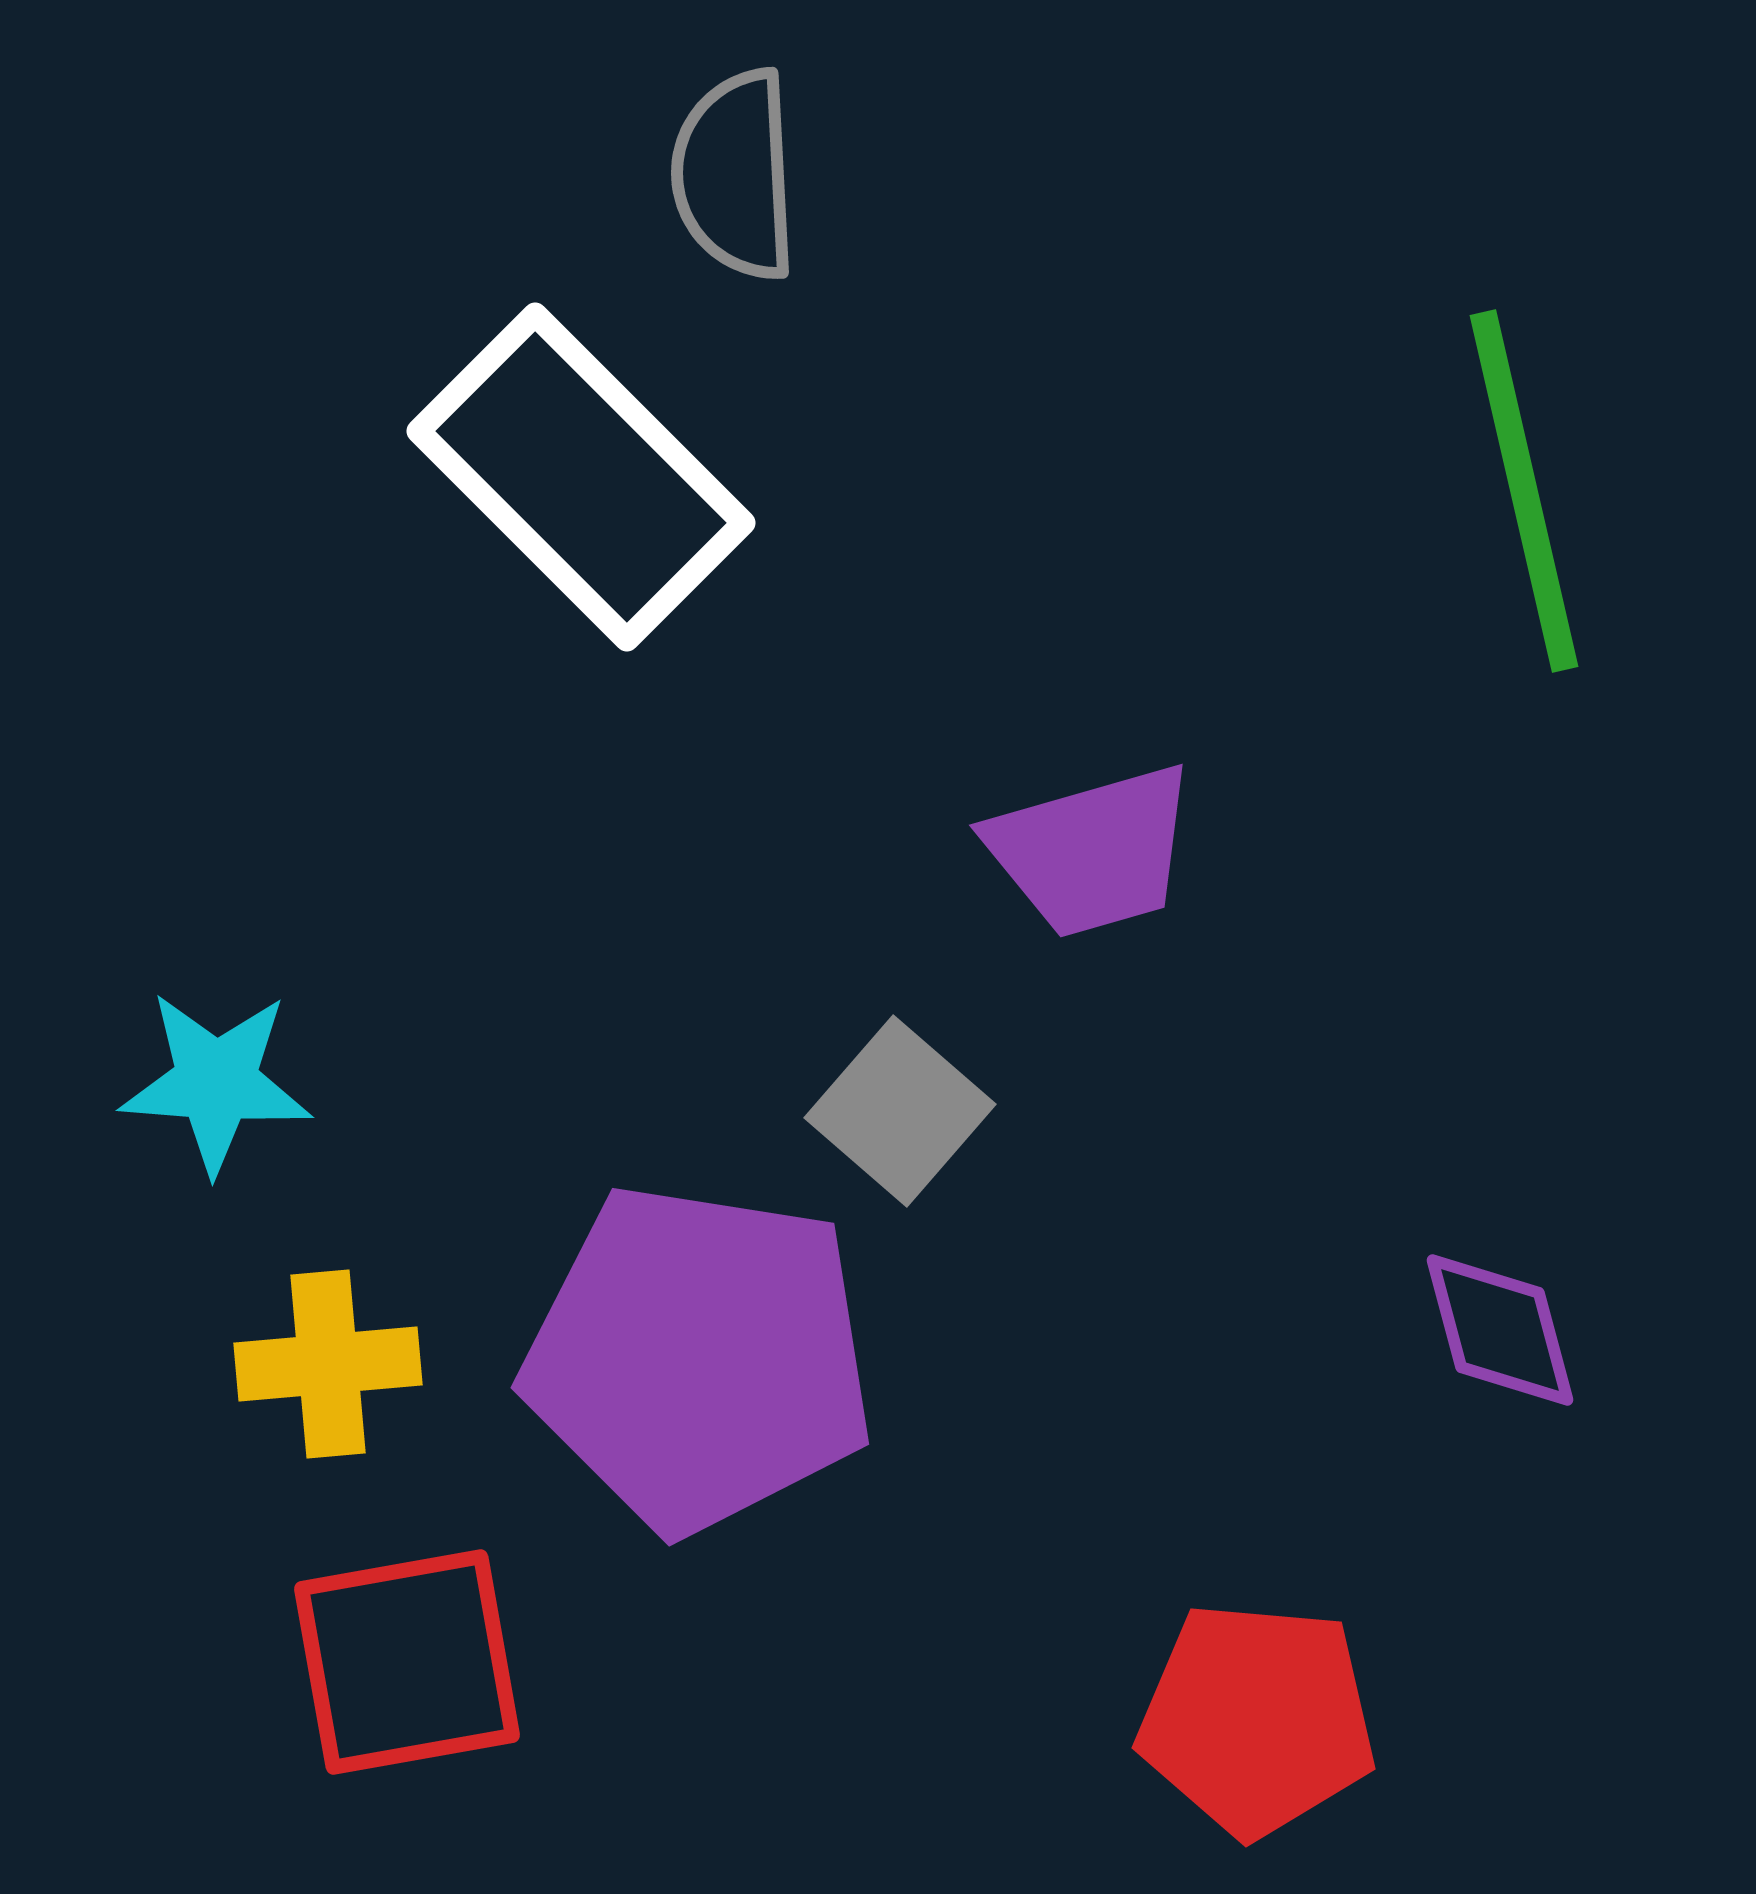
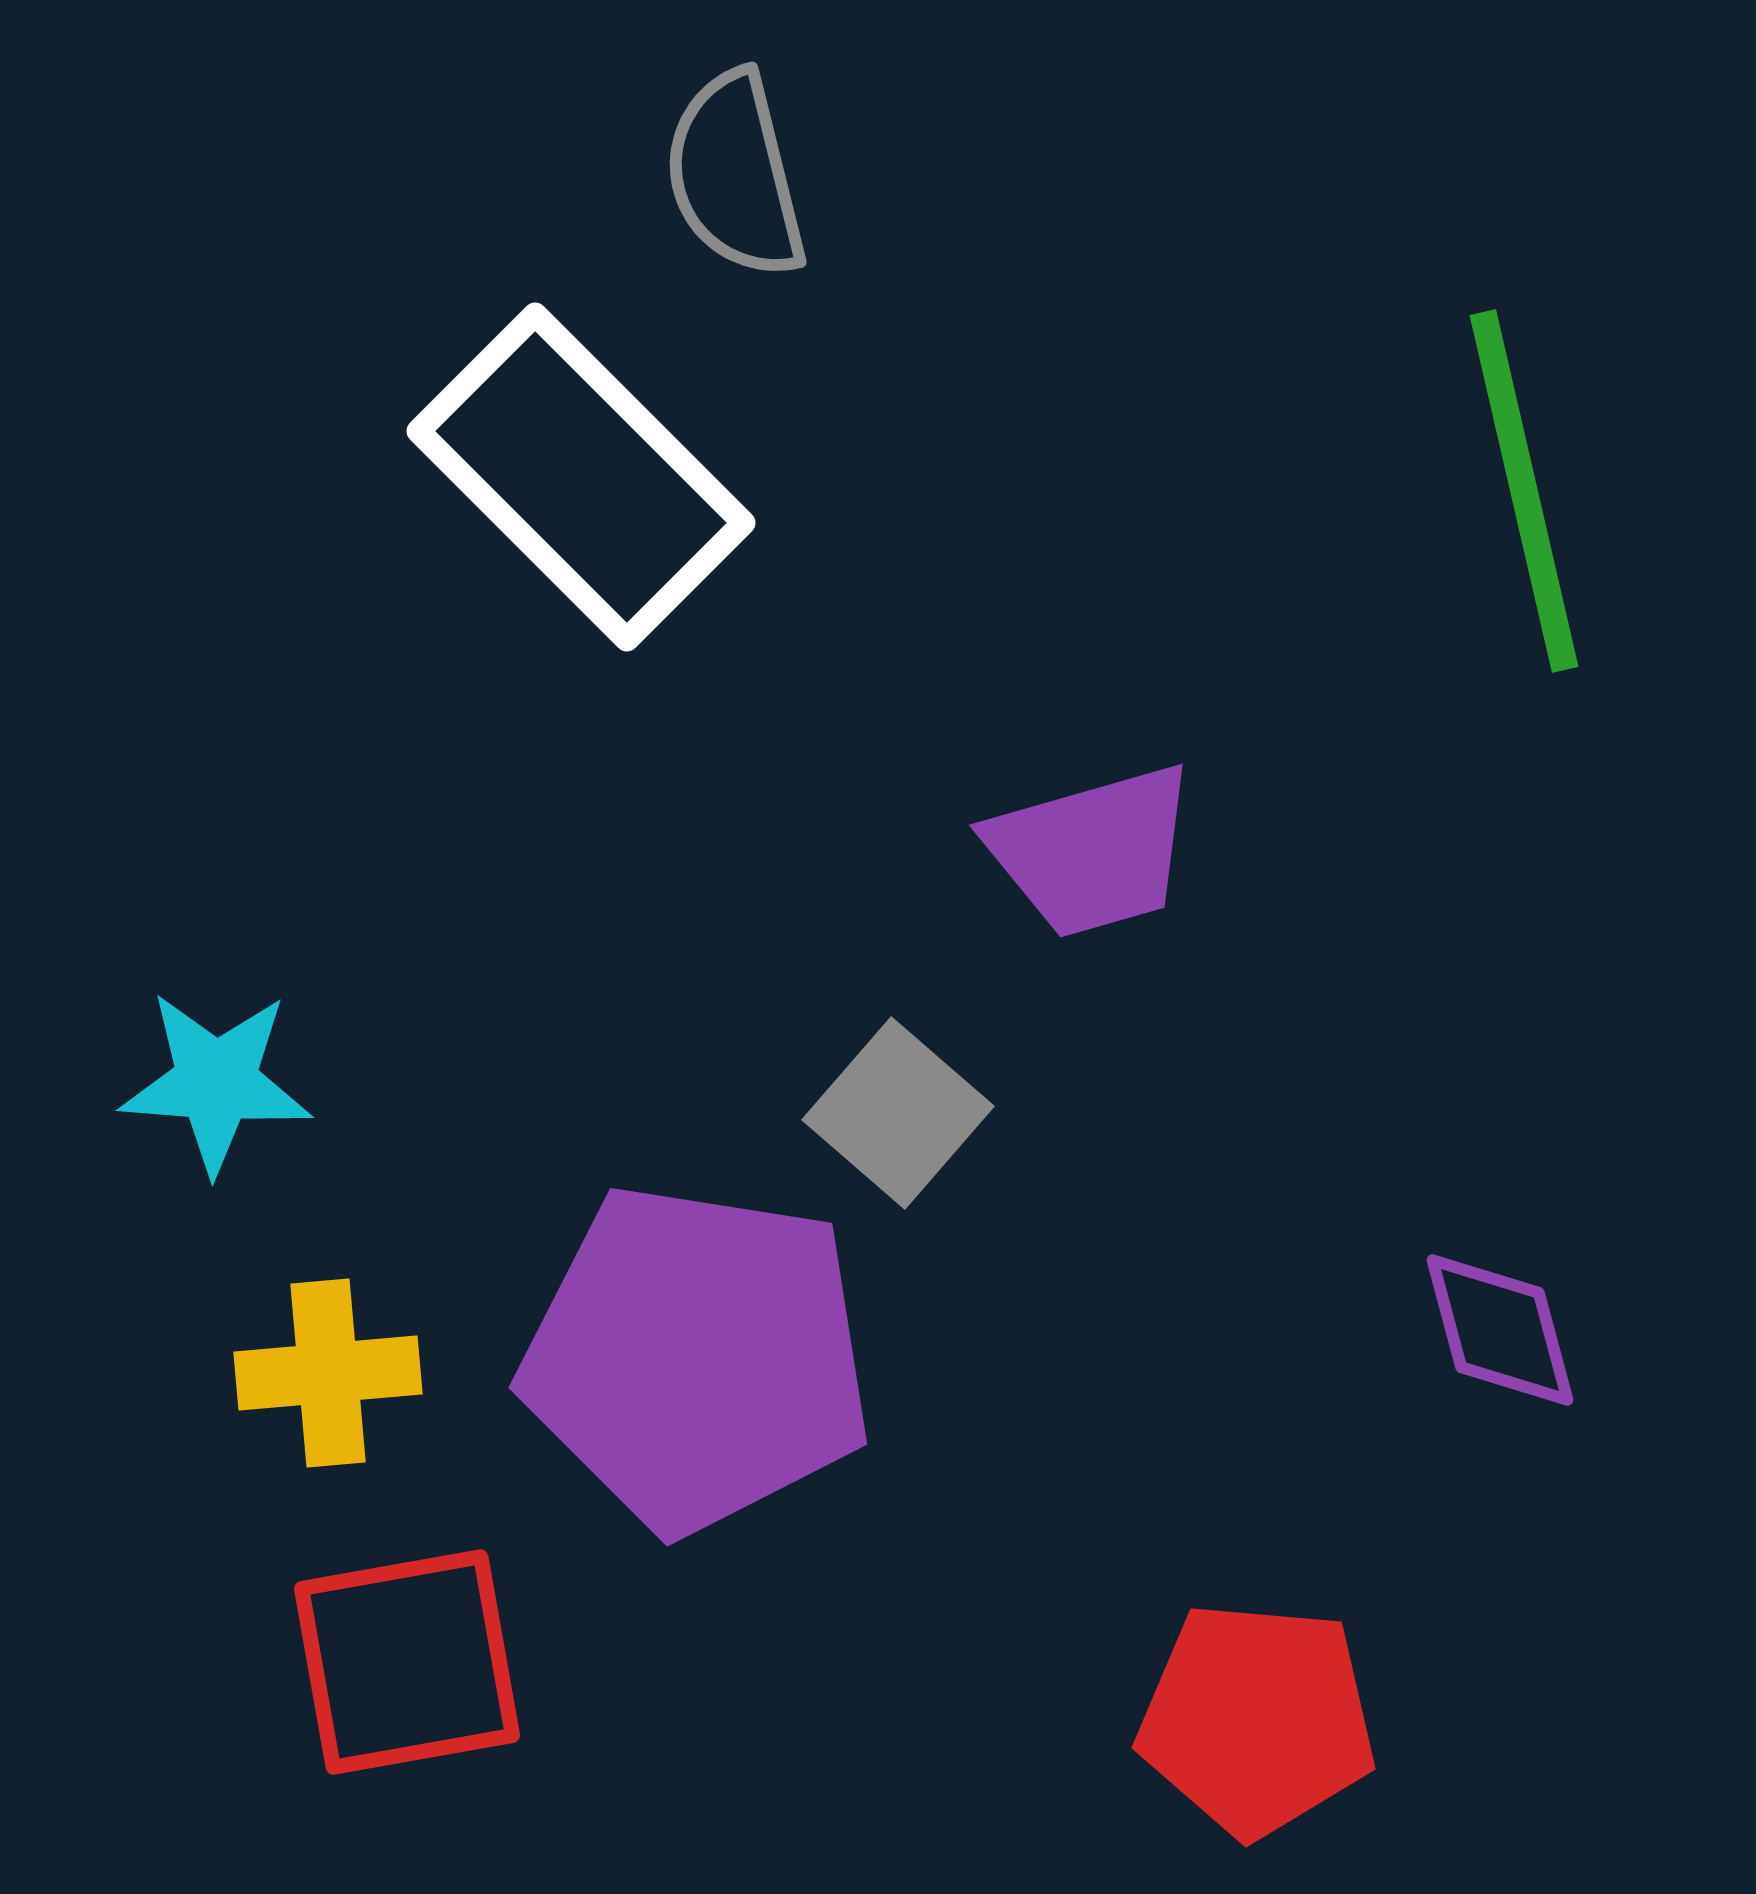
gray semicircle: rotated 11 degrees counterclockwise
gray square: moved 2 px left, 2 px down
purple pentagon: moved 2 px left
yellow cross: moved 9 px down
